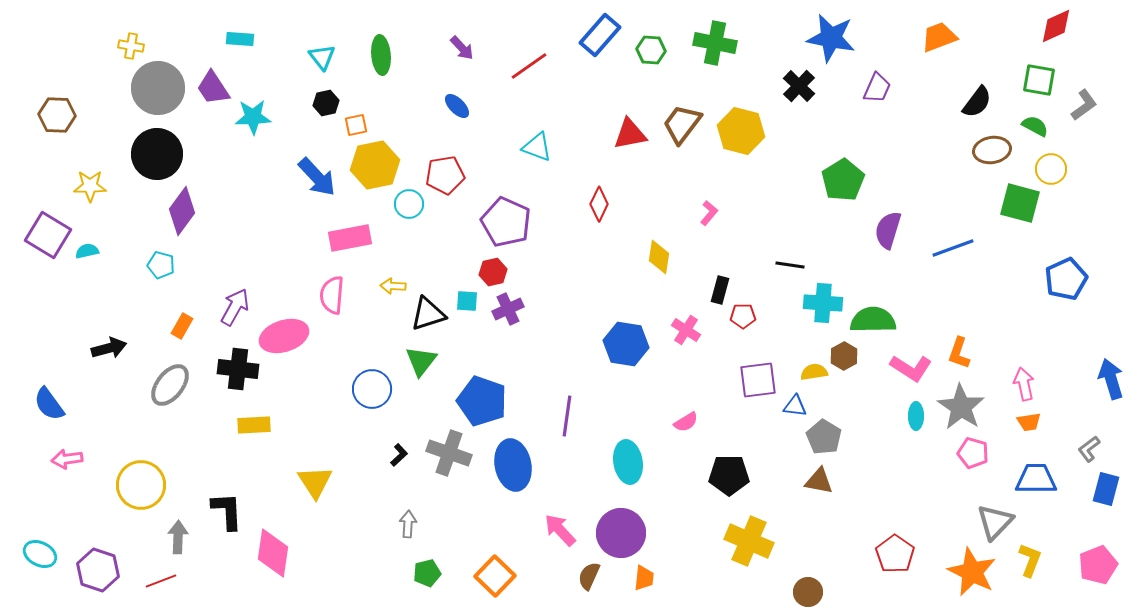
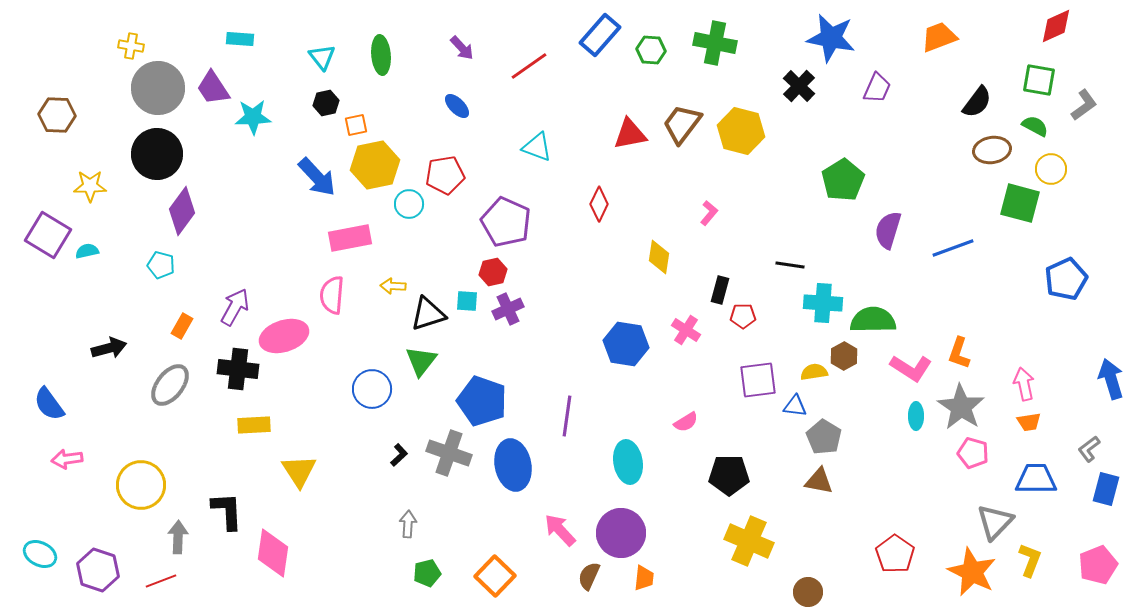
yellow triangle at (315, 482): moved 16 px left, 11 px up
